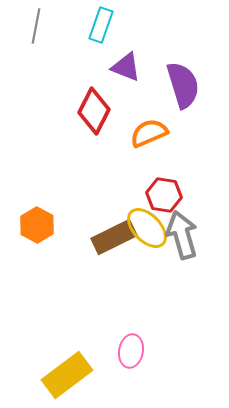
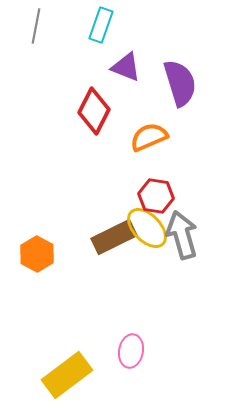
purple semicircle: moved 3 px left, 2 px up
orange semicircle: moved 4 px down
red hexagon: moved 8 px left, 1 px down
orange hexagon: moved 29 px down
